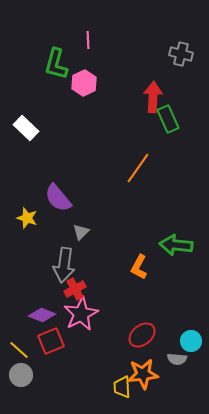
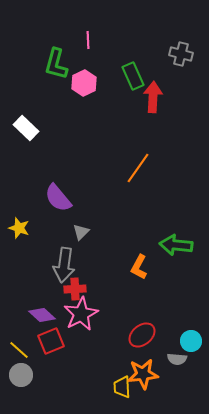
green rectangle: moved 35 px left, 43 px up
yellow star: moved 8 px left, 10 px down
red cross: rotated 25 degrees clockwise
purple diamond: rotated 20 degrees clockwise
